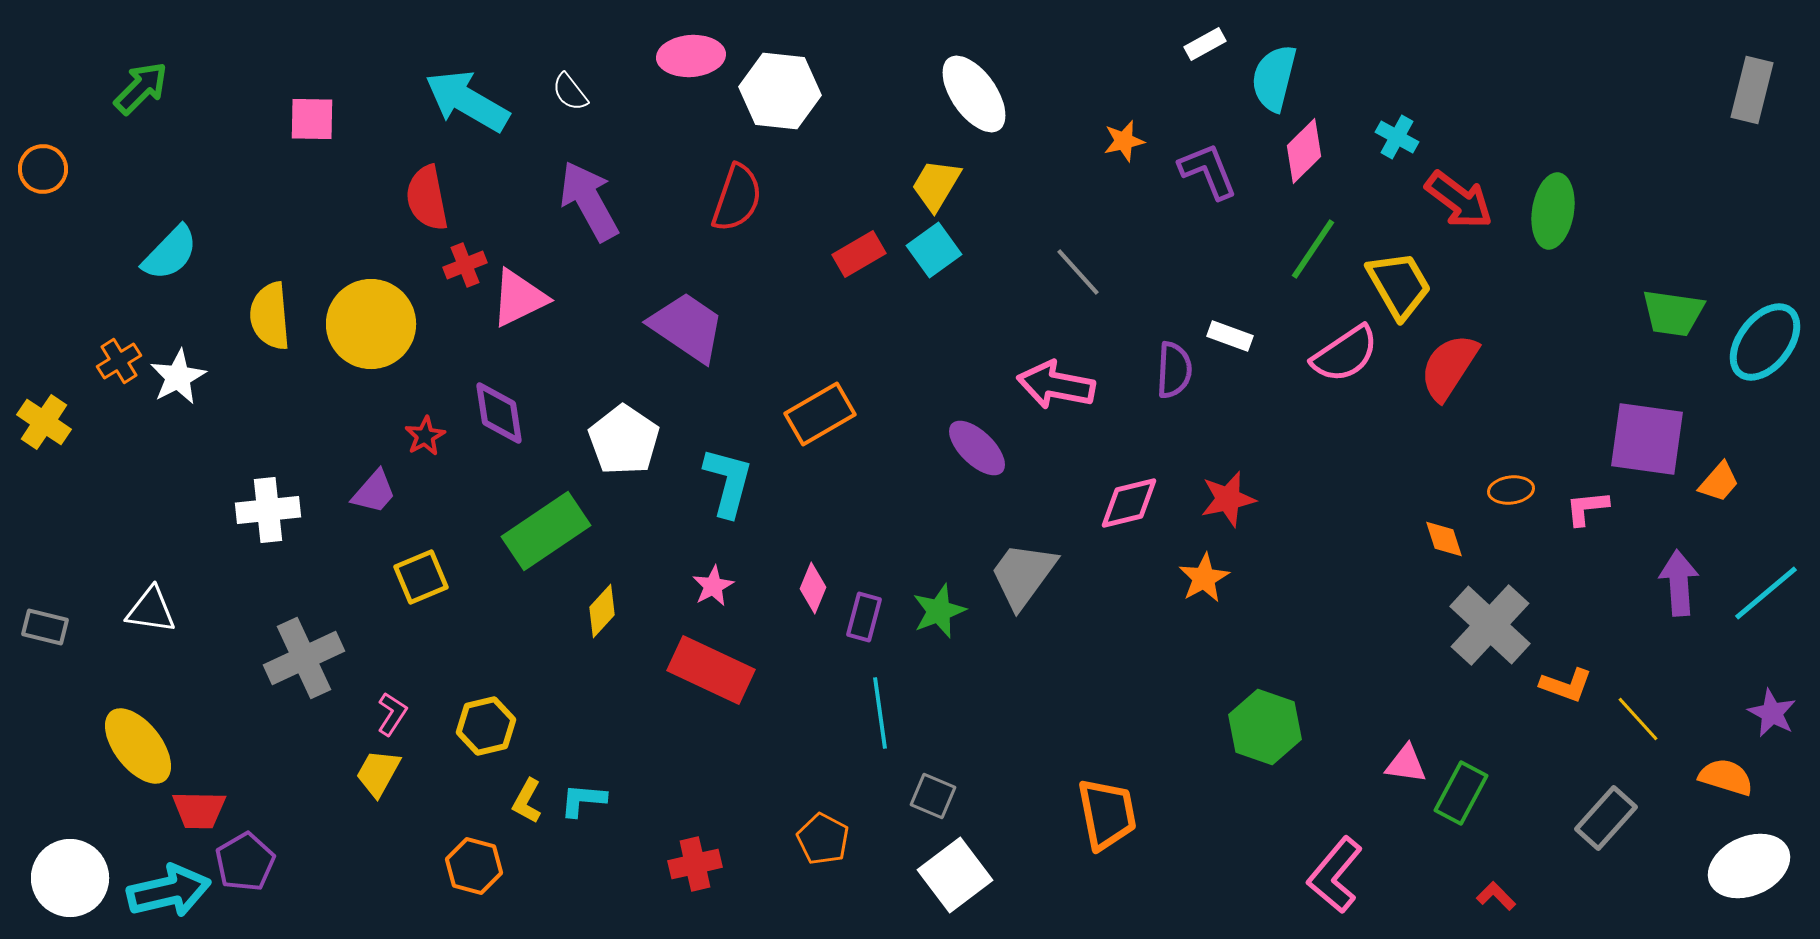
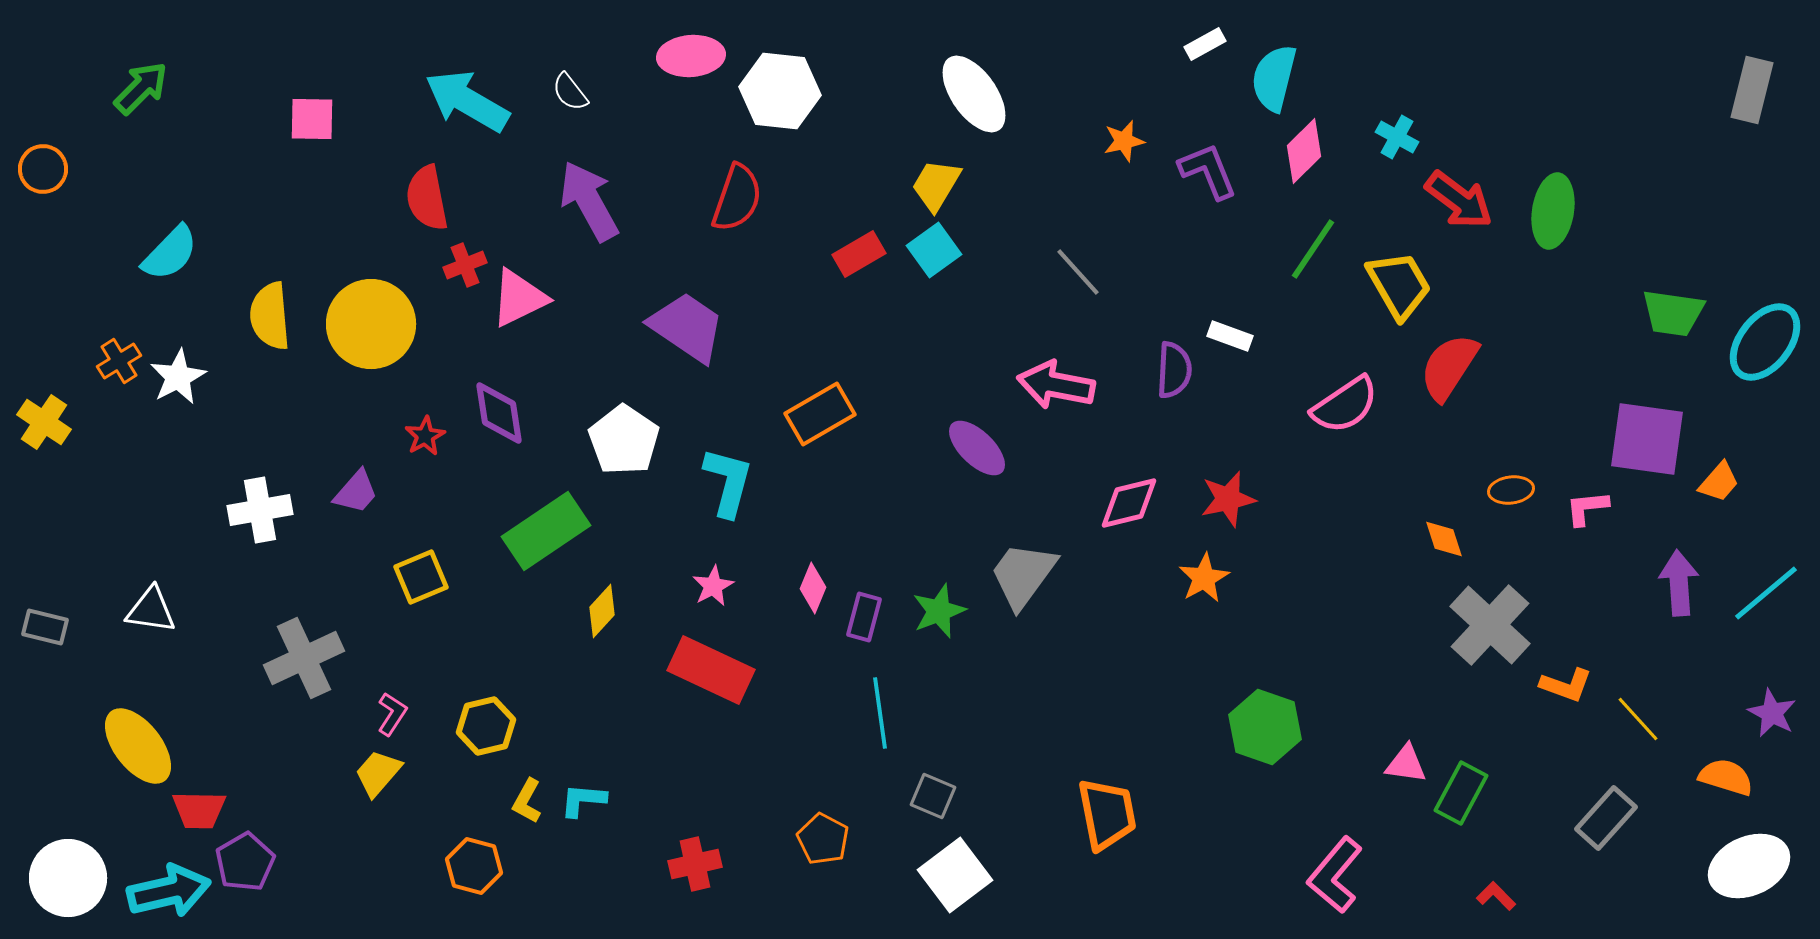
pink semicircle at (1345, 354): moved 51 px down
purple trapezoid at (374, 492): moved 18 px left
white cross at (268, 510): moved 8 px left; rotated 4 degrees counterclockwise
yellow trapezoid at (378, 773): rotated 12 degrees clockwise
white circle at (70, 878): moved 2 px left
